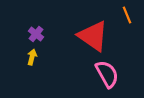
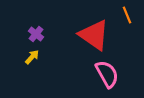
red triangle: moved 1 px right, 1 px up
yellow arrow: rotated 28 degrees clockwise
